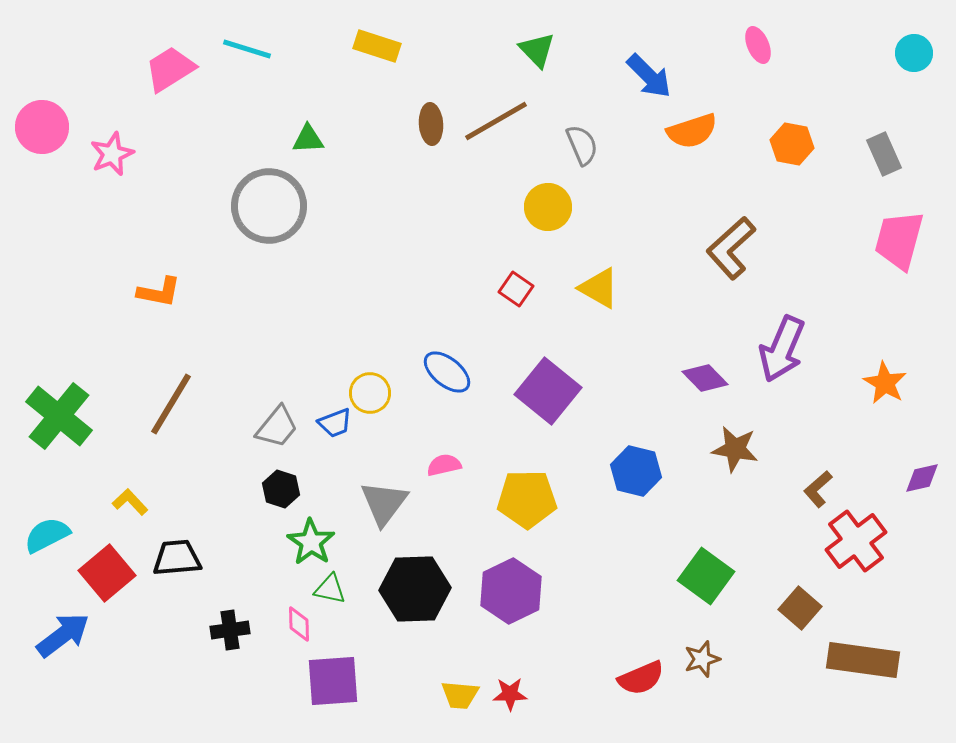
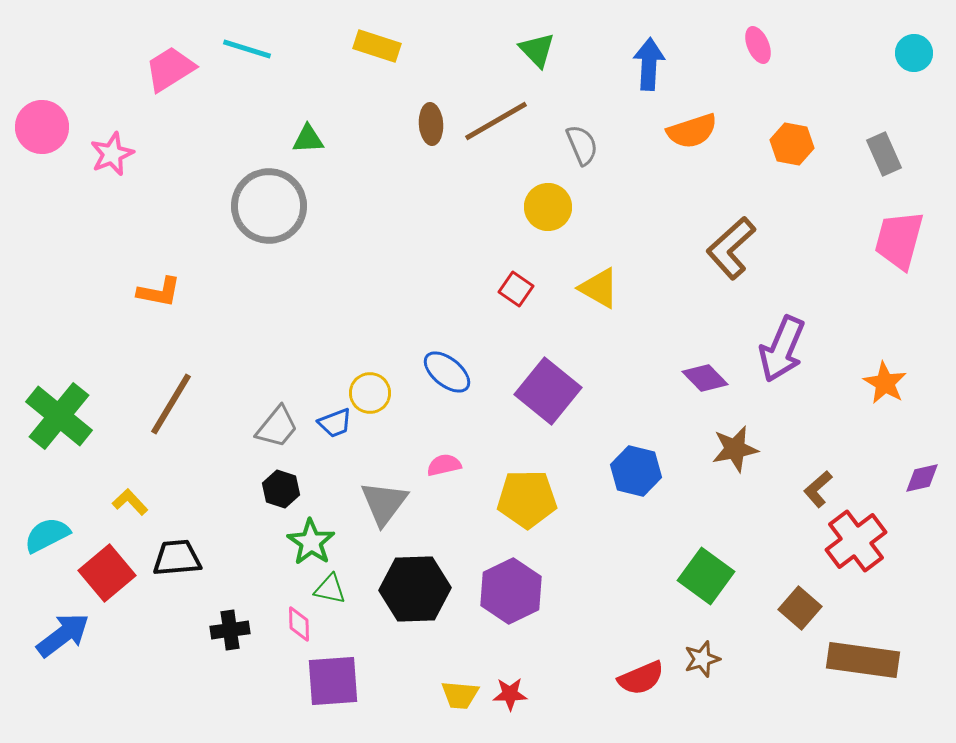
blue arrow at (649, 76): moved 12 px up; rotated 132 degrees counterclockwise
brown star at (735, 449): rotated 21 degrees counterclockwise
